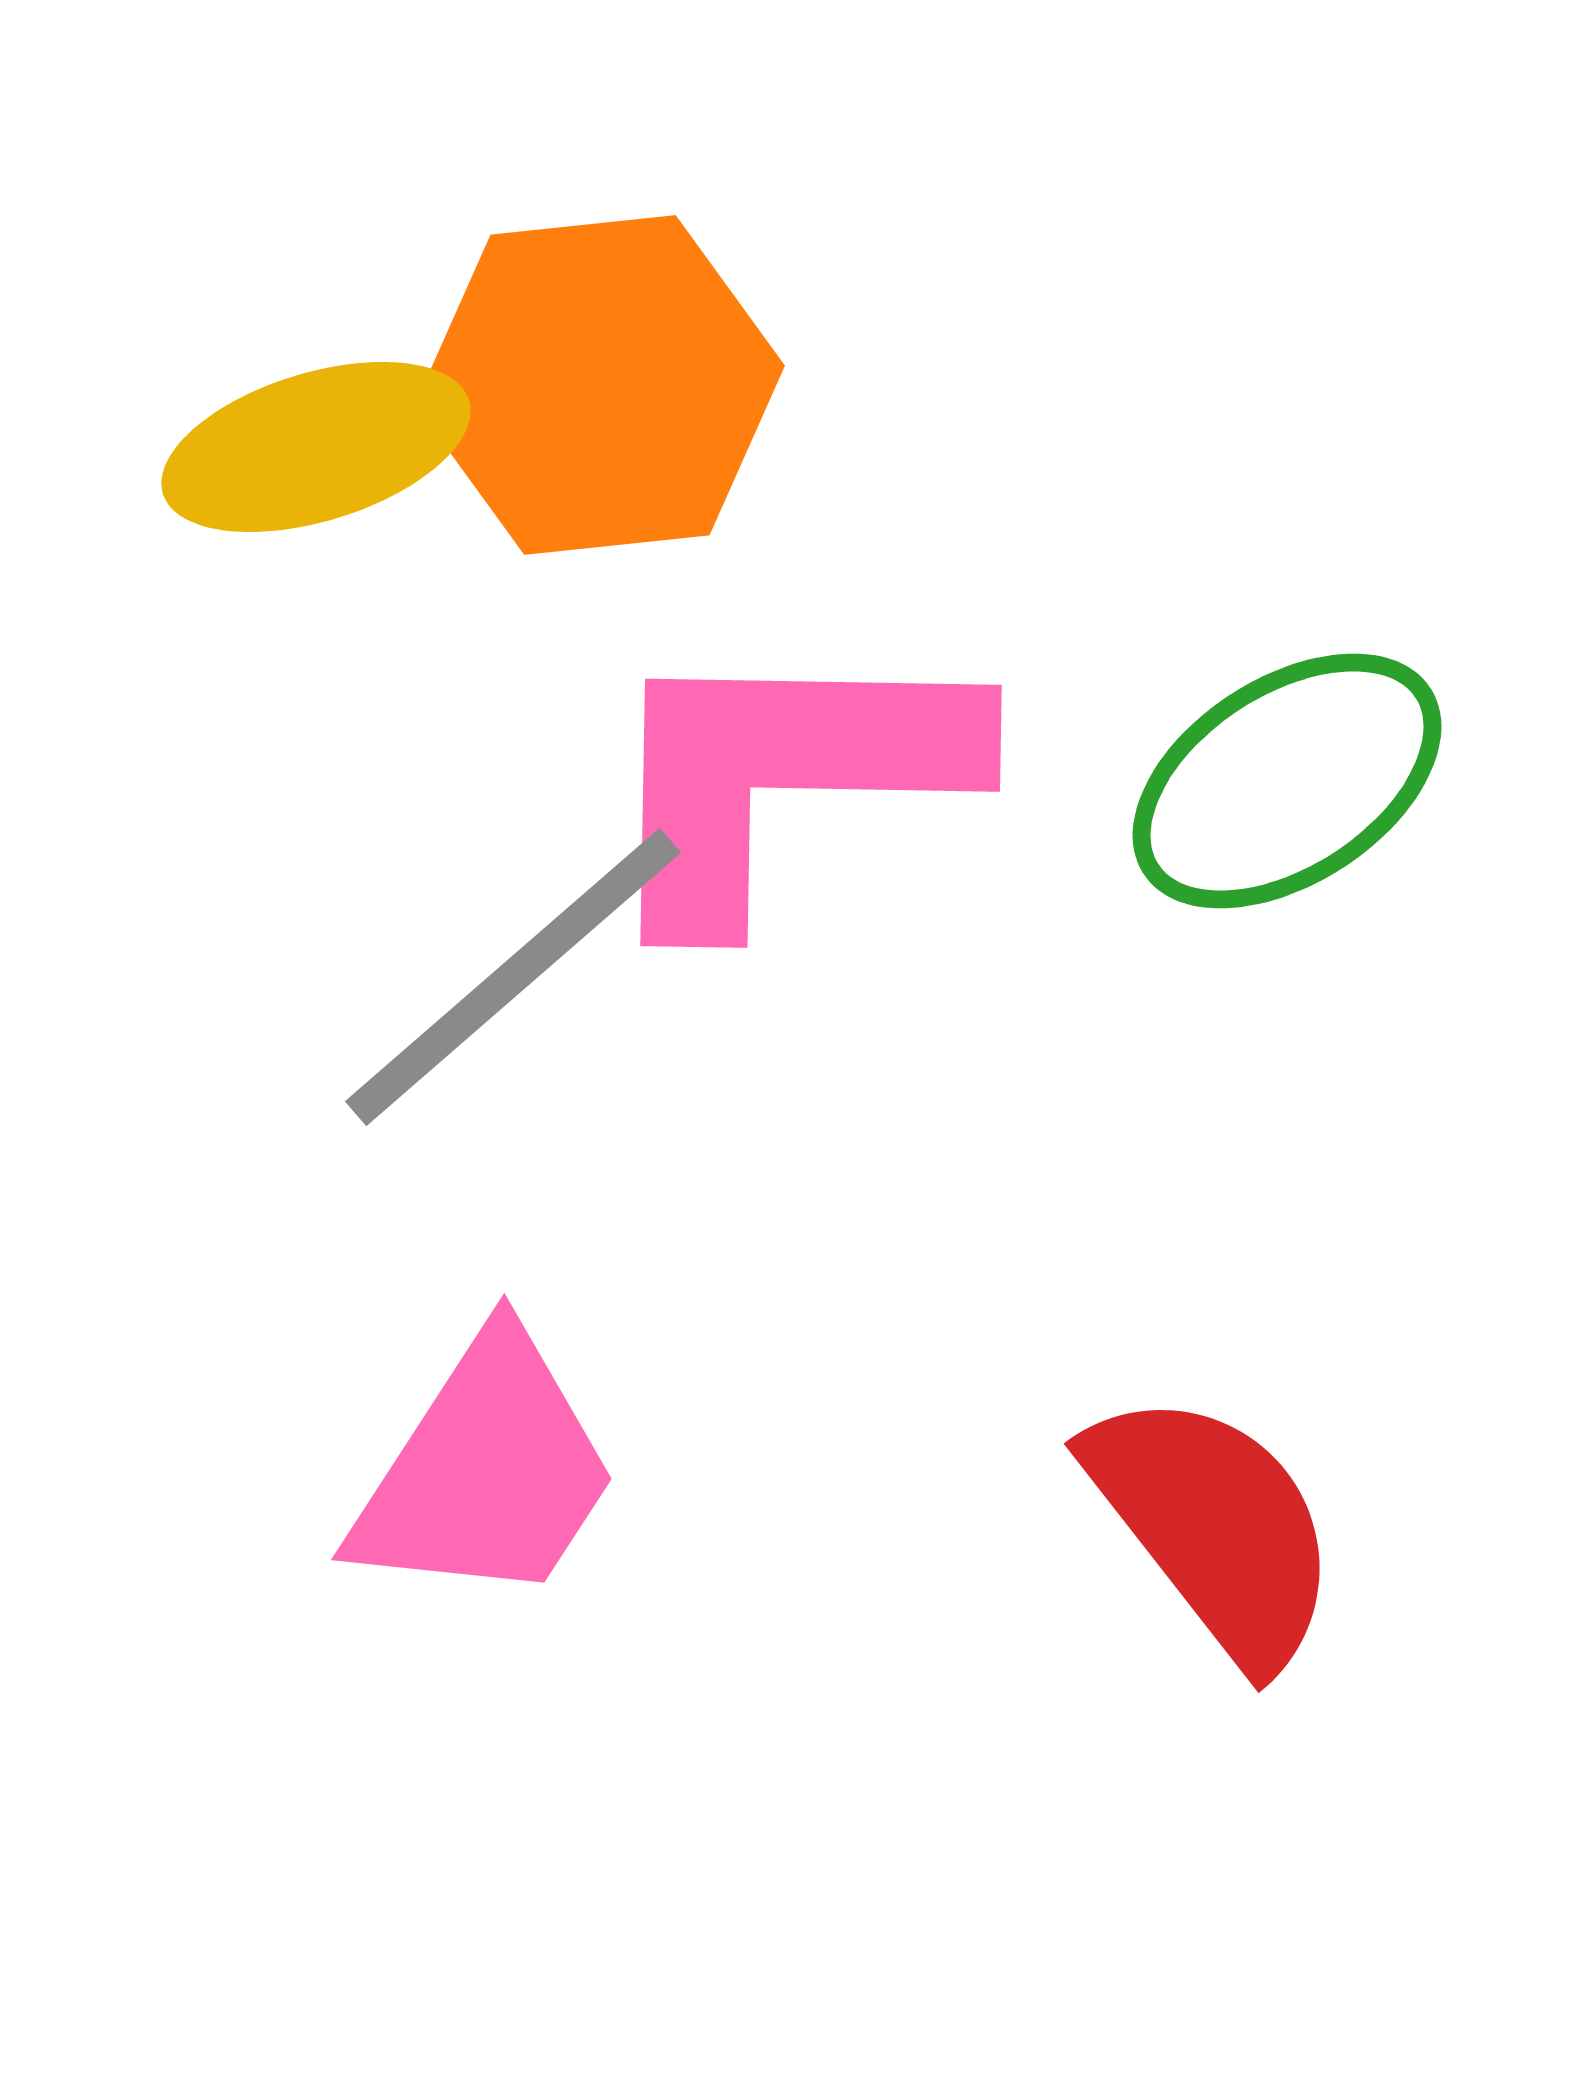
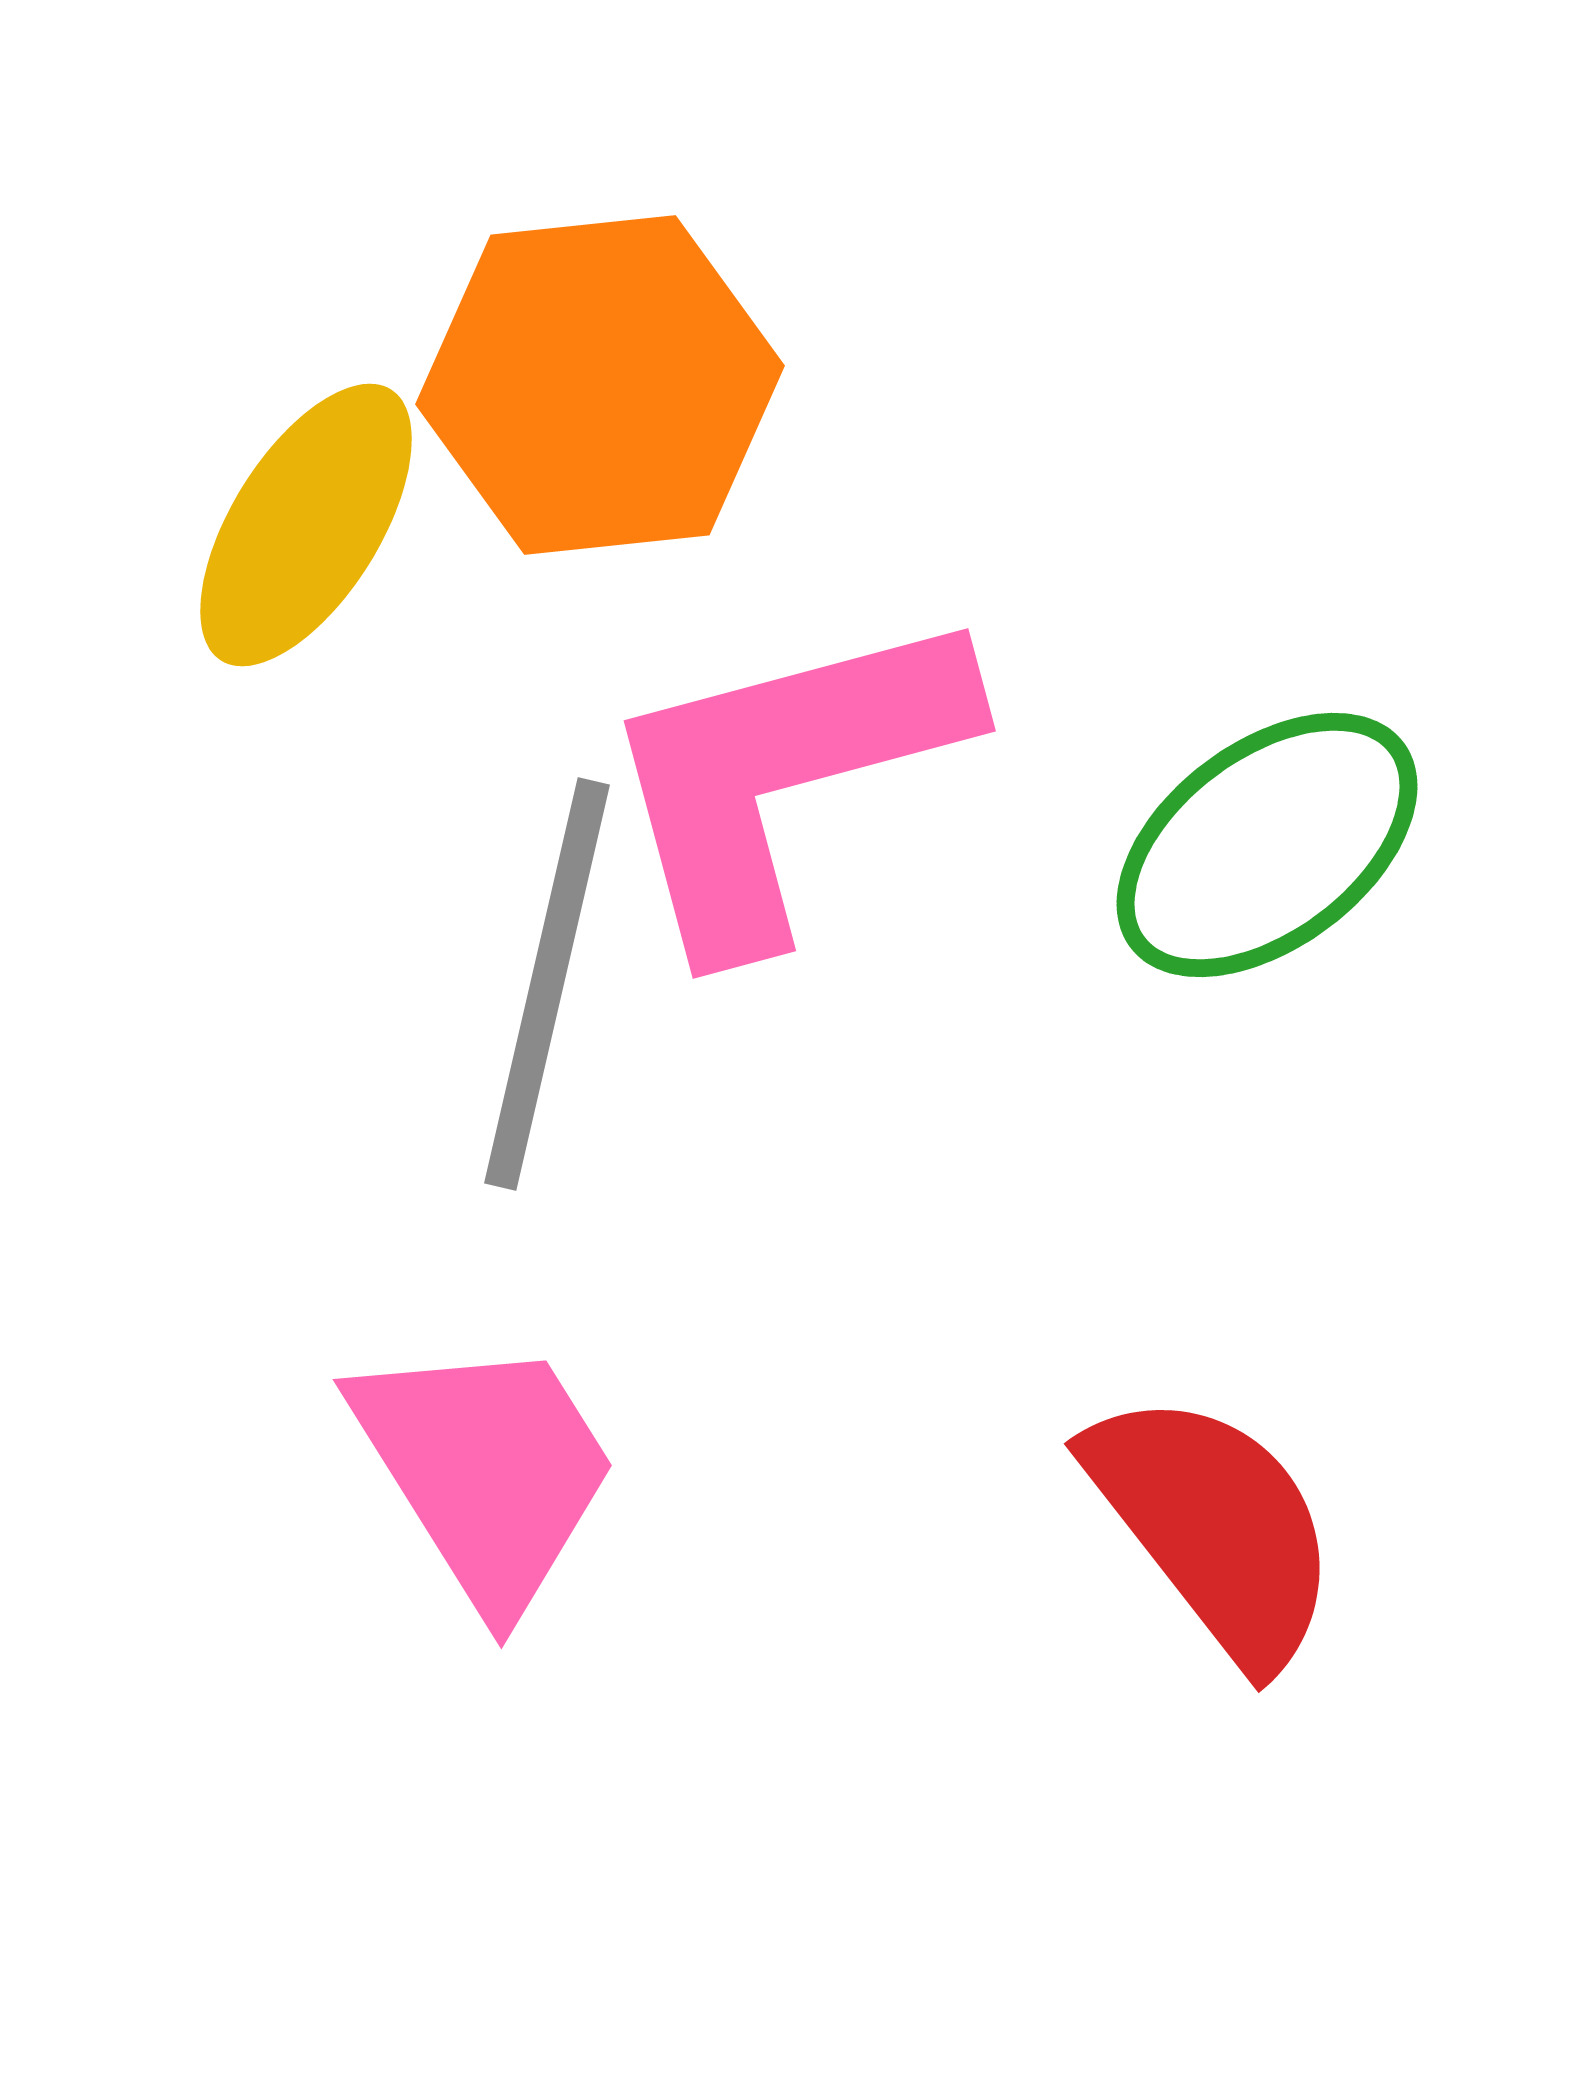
yellow ellipse: moved 10 px left, 78 px down; rotated 41 degrees counterclockwise
pink L-shape: rotated 16 degrees counterclockwise
green ellipse: moved 20 px left, 64 px down; rotated 4 degrees counterclockwise
gray line: moved 34 px right, 7 px down; rotated 36 degrees counterclockwise
pink trapezoid: rotated 65 degrees counterclockwise
